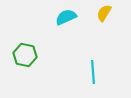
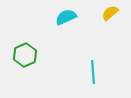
yellow semicircle: moved 6 px right; rotated 18 degrees clockwise
green hexagon: rotated 25 degrees clockwise
